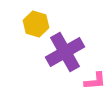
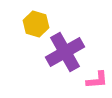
pink L-shape: moved 2 px right, 1 px up
